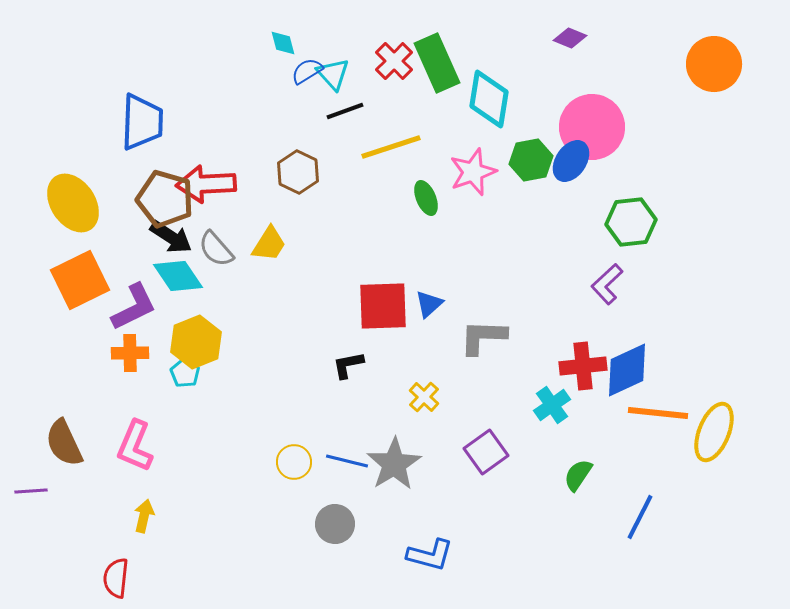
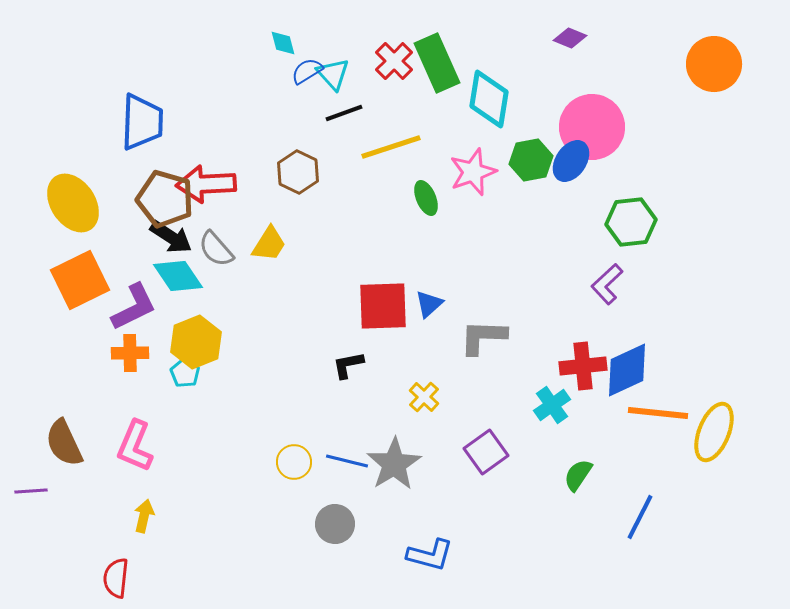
black line at (345, 111): moved 1 px left, 2 px down
